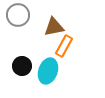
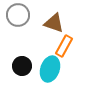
brown triangle: moved 4 px up; rotated 30 degrees clockwise
cyan ellipse: moved 2 px right, 2 px up
